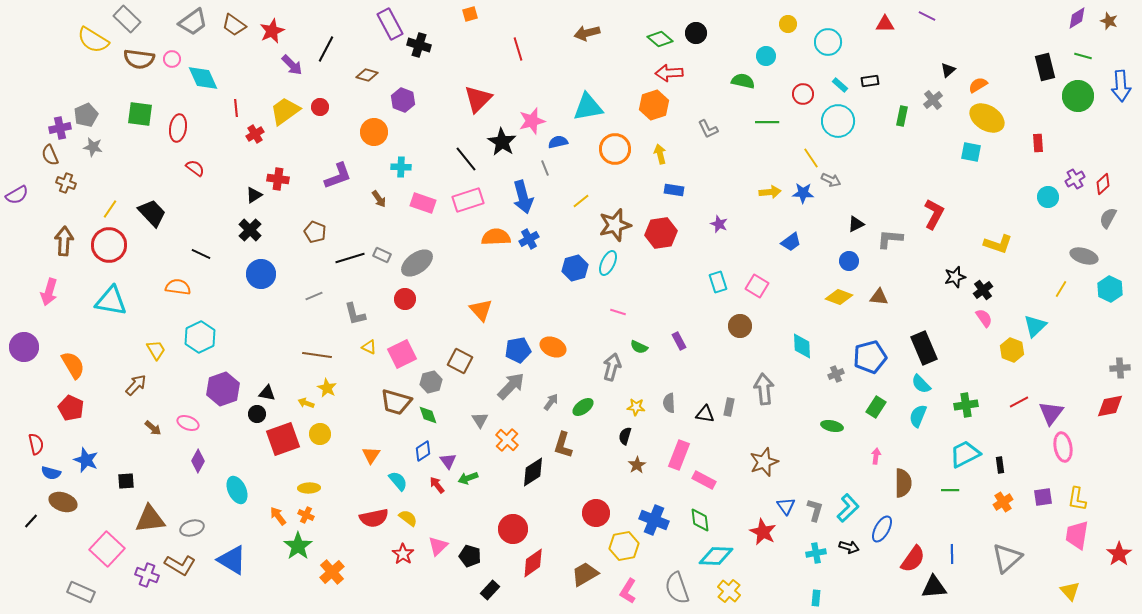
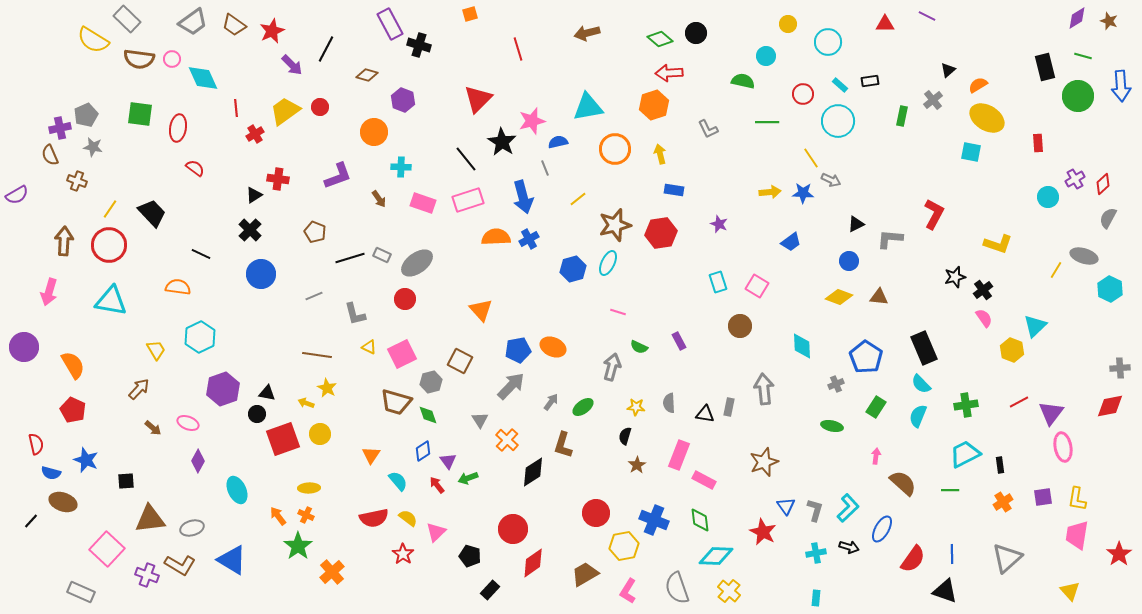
brown cross at (66, 183): moved 11 px right, 2 px up
yellow line at (581, 201): moved 3 px left, 2 px up
blue hexagon at (575, 268): moved 2 px left, 1 px down
yellow line at (1061, 289): moved 5 px left, 19 px up
blue pentagon at (870, 357): moved 4 px left; rotated 24 degrees counterclockwise
gray cross at (836, 374): moved 10 px down
brown arrow at (136, 385): moved 3 px right, 4 px down
red pentagon at (71, 408): moved 2 px right, 2 px down
brown semicircle at (903, 483): rotated 48 degrees counterclockwise
pink triangle at (438, 546): moved 2 px left, 14 px up
black triangle at (934, 587): moved 11 px right, 4 px down; rotated 24 degrees clockwise
